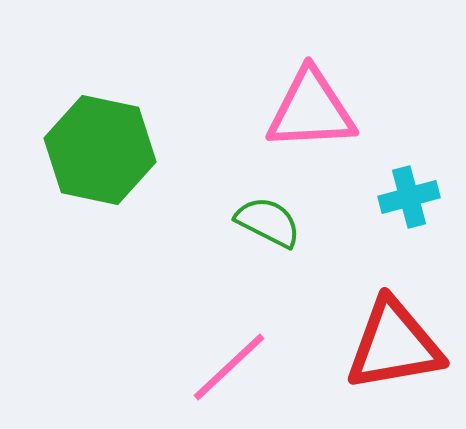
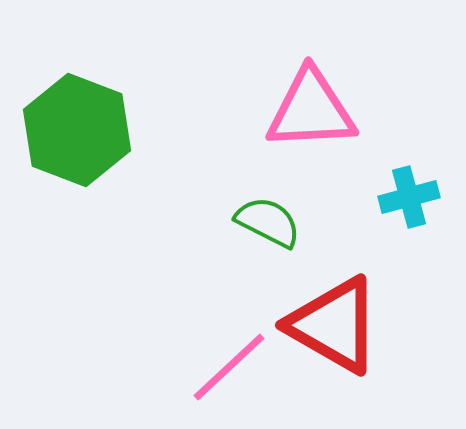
green hexagon: moved 23 px left, 20 px up; rotated 9 degrees clockwise
red triangle: moved 60 px left, 20 px up; rotated 40 degrees clockwise
